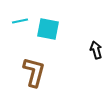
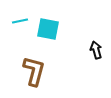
brown L-shape: moved 1 px up
